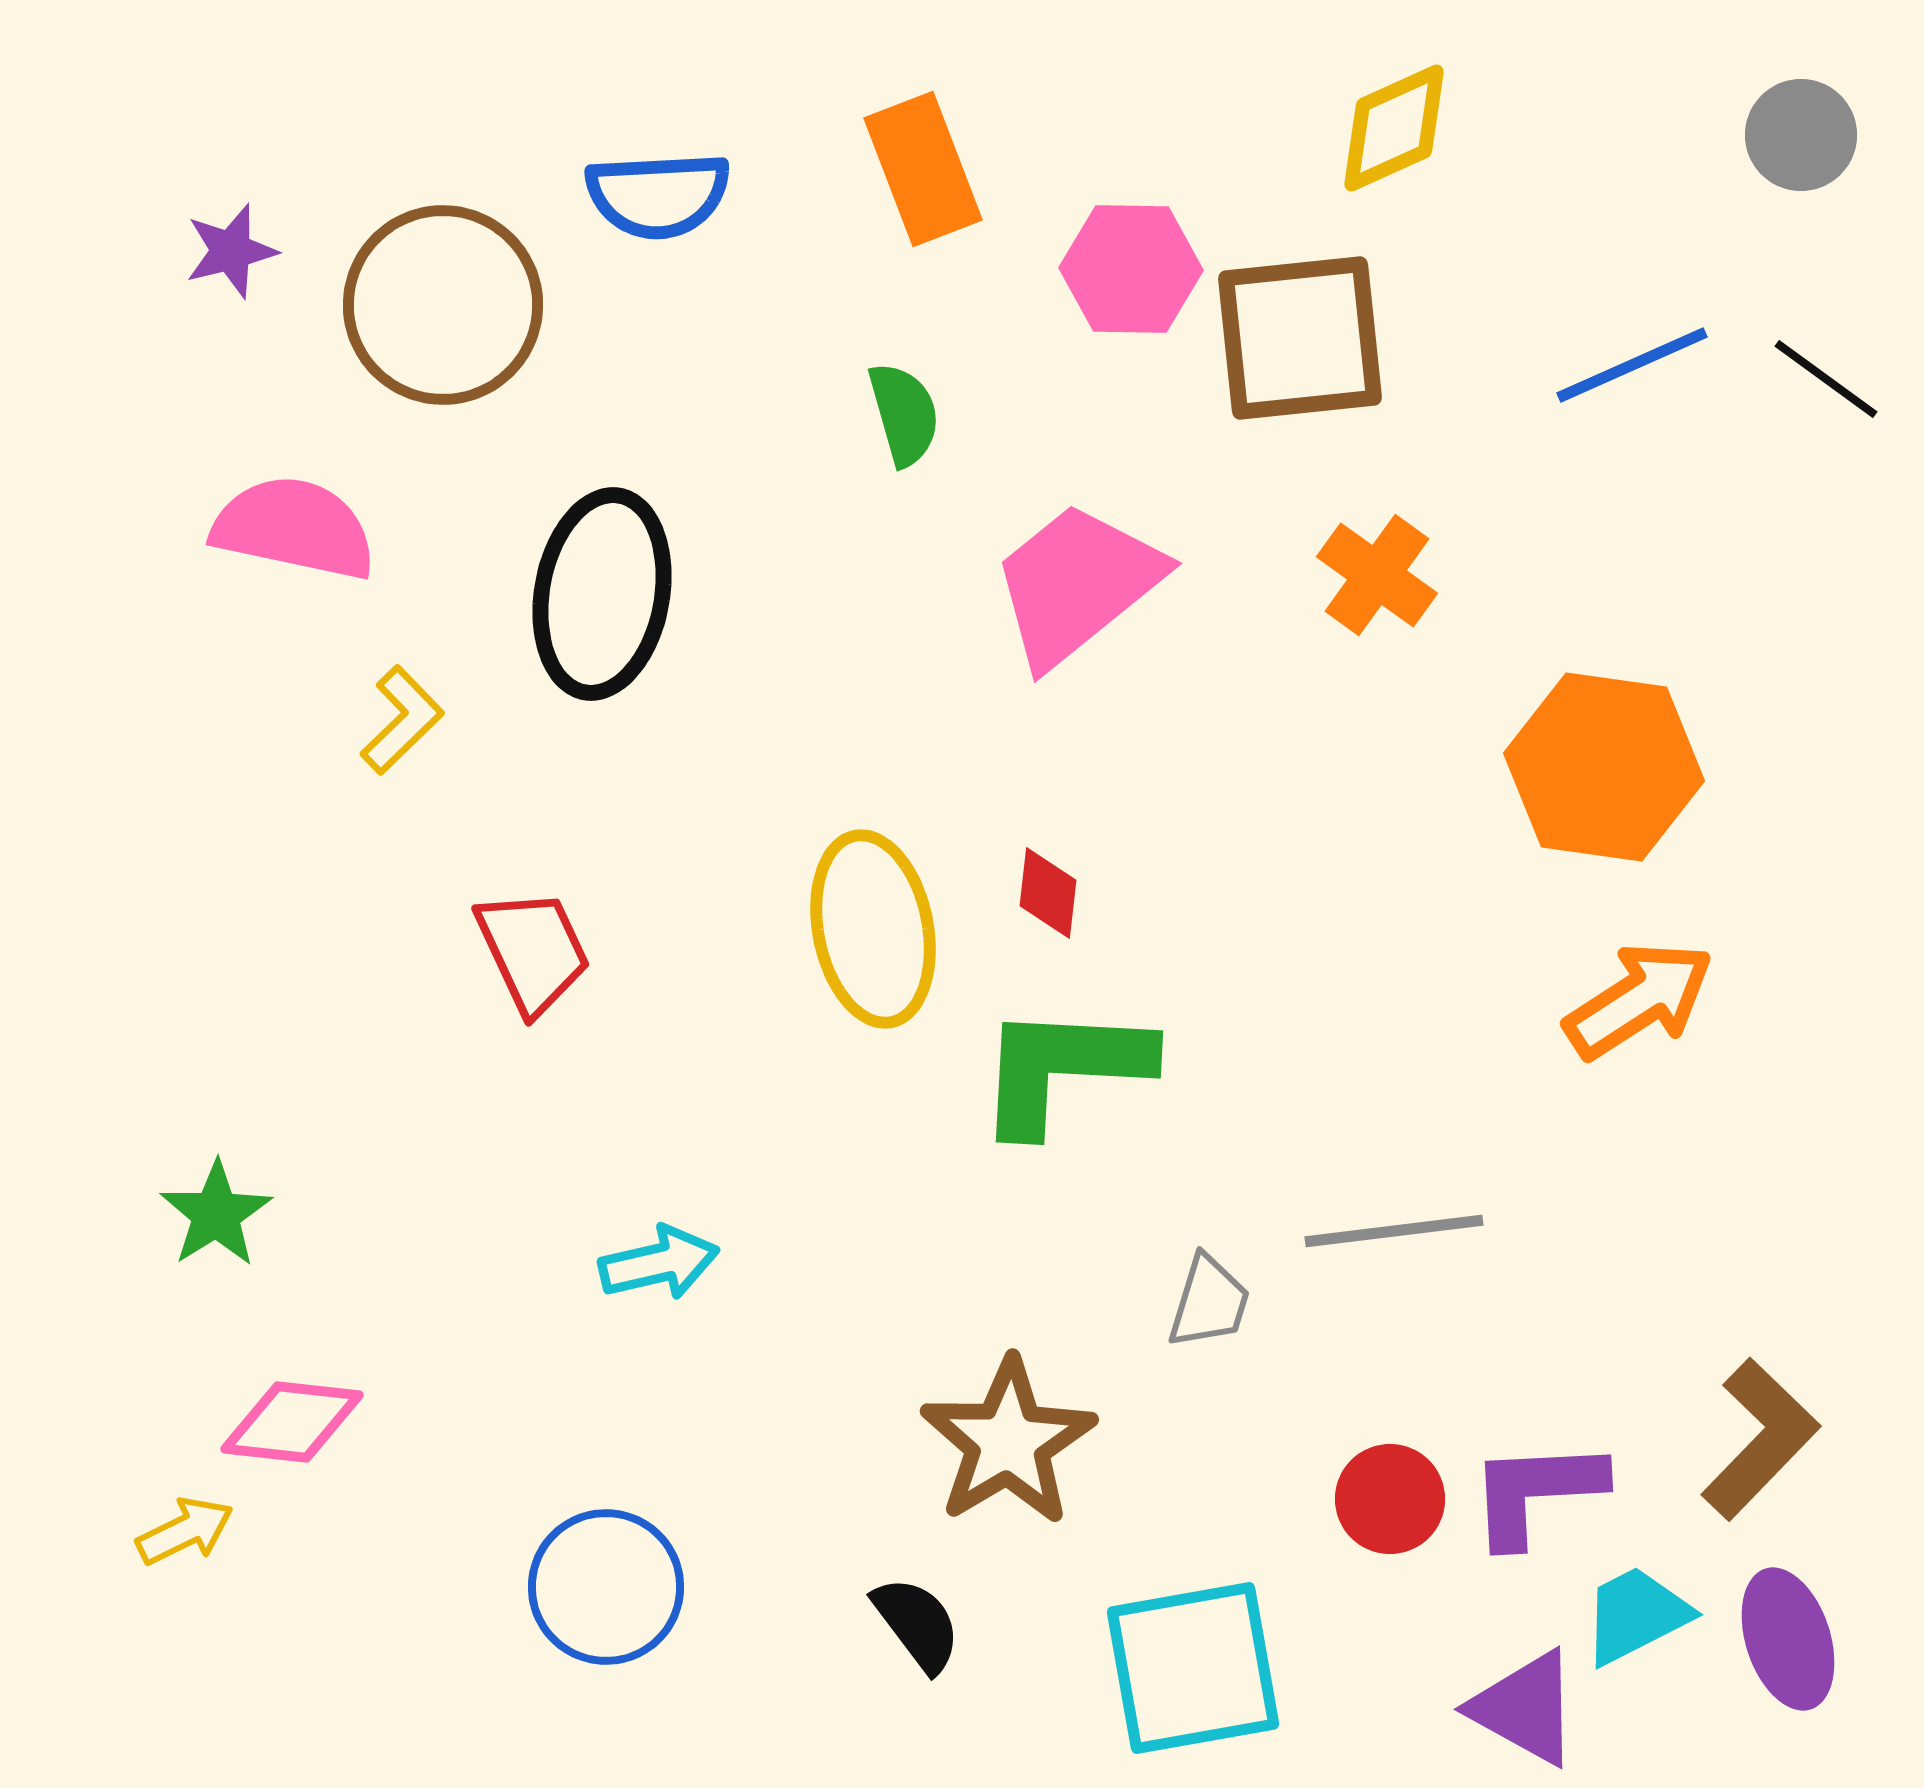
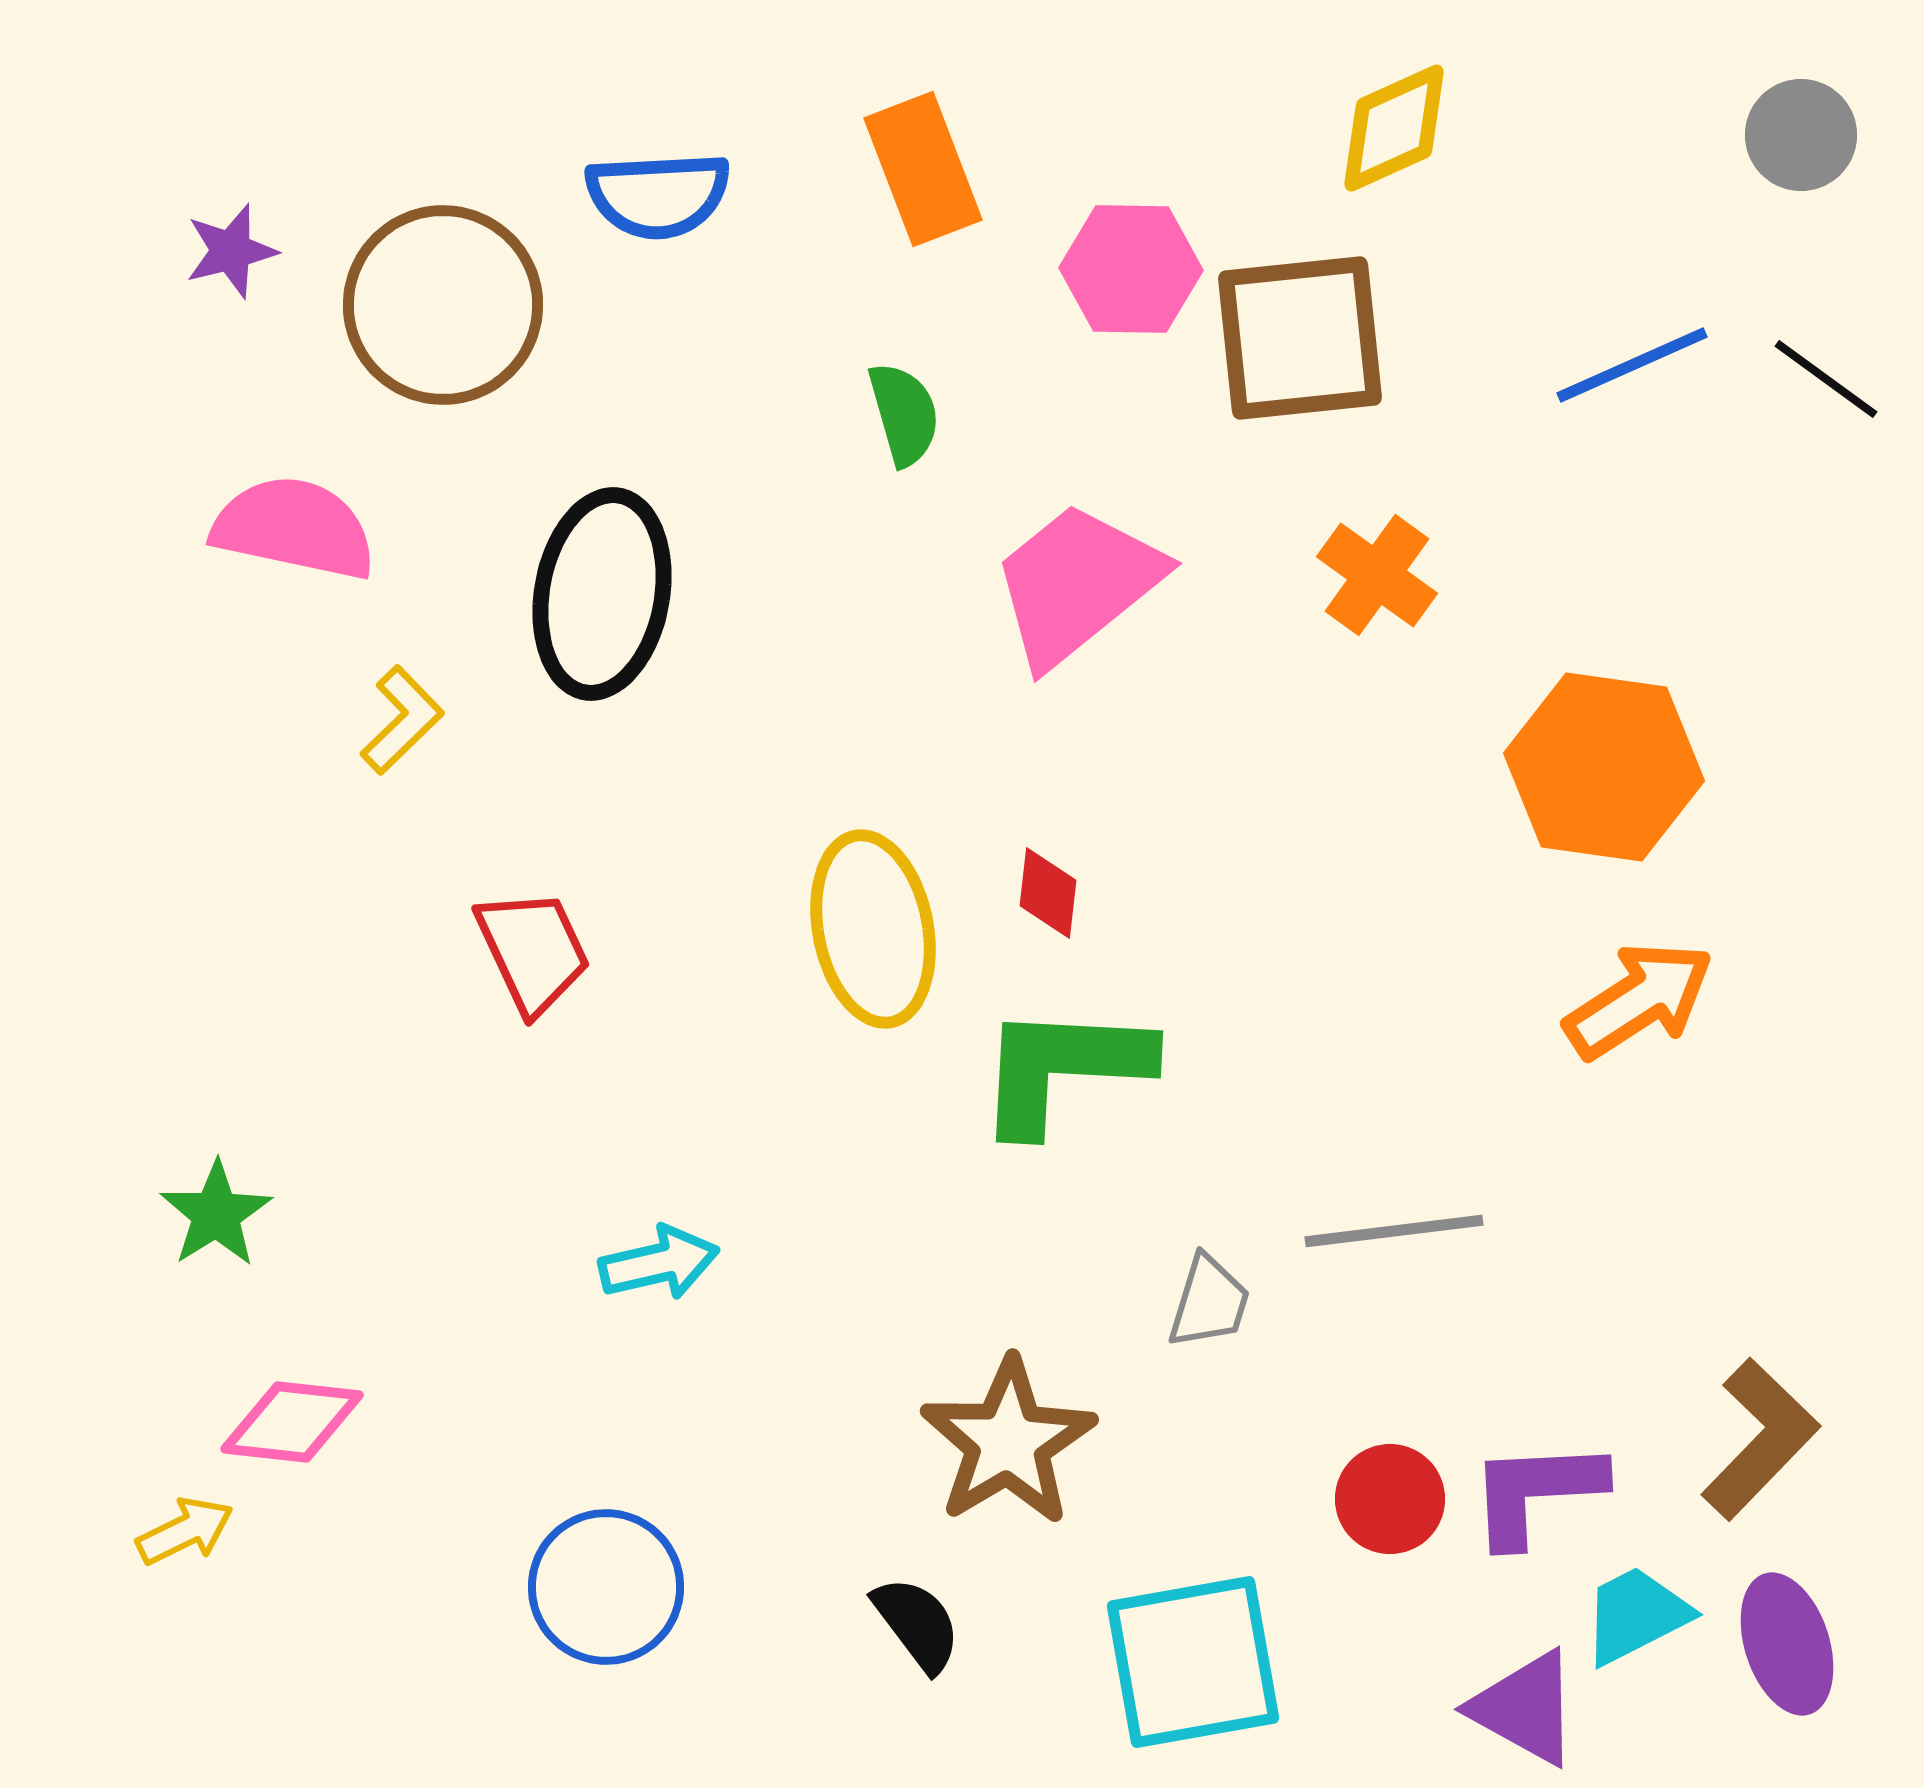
purple ellipse: moved 1 px left, 5 px down
cyan square: moved 6 px up
